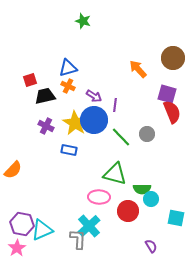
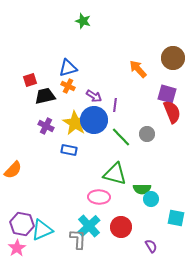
red circle: moved 7 px left, 16 px down
